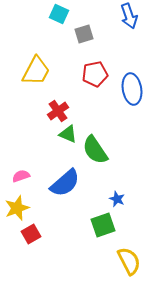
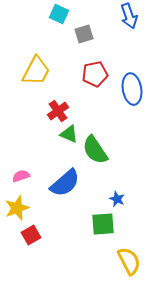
green triangle: moved 1 px right
green square: moved 1 px up; rotated 15 degrees clockwise
red square: moved 1 px down
